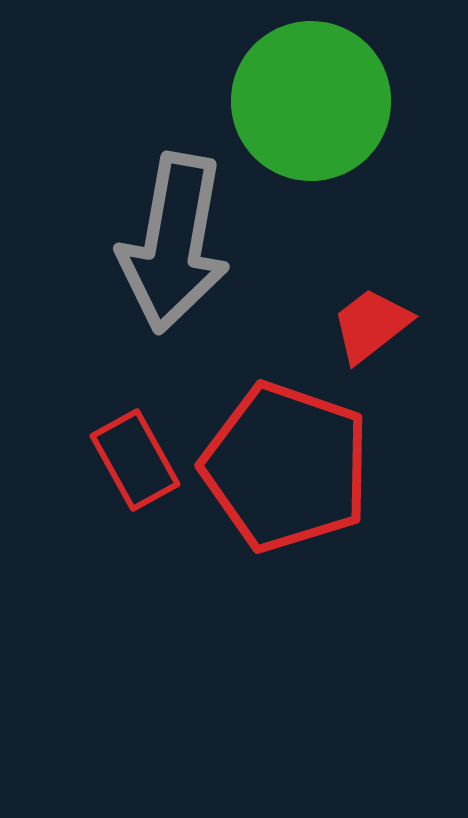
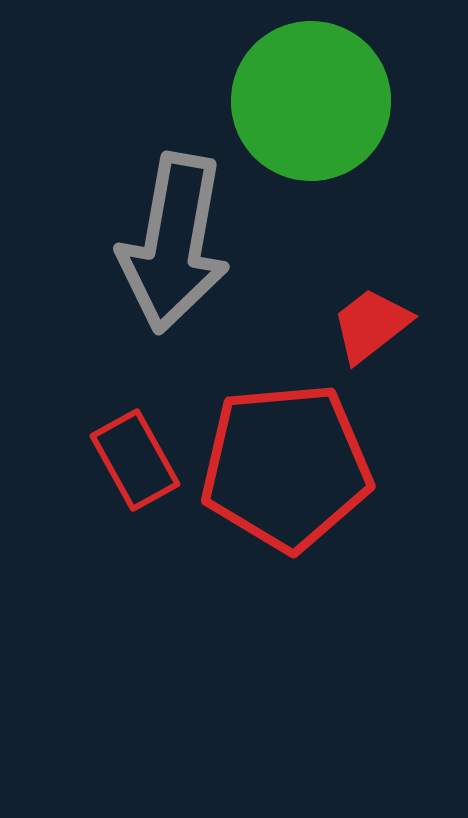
red pentagon: rotated 24 degrees counterclockwise
